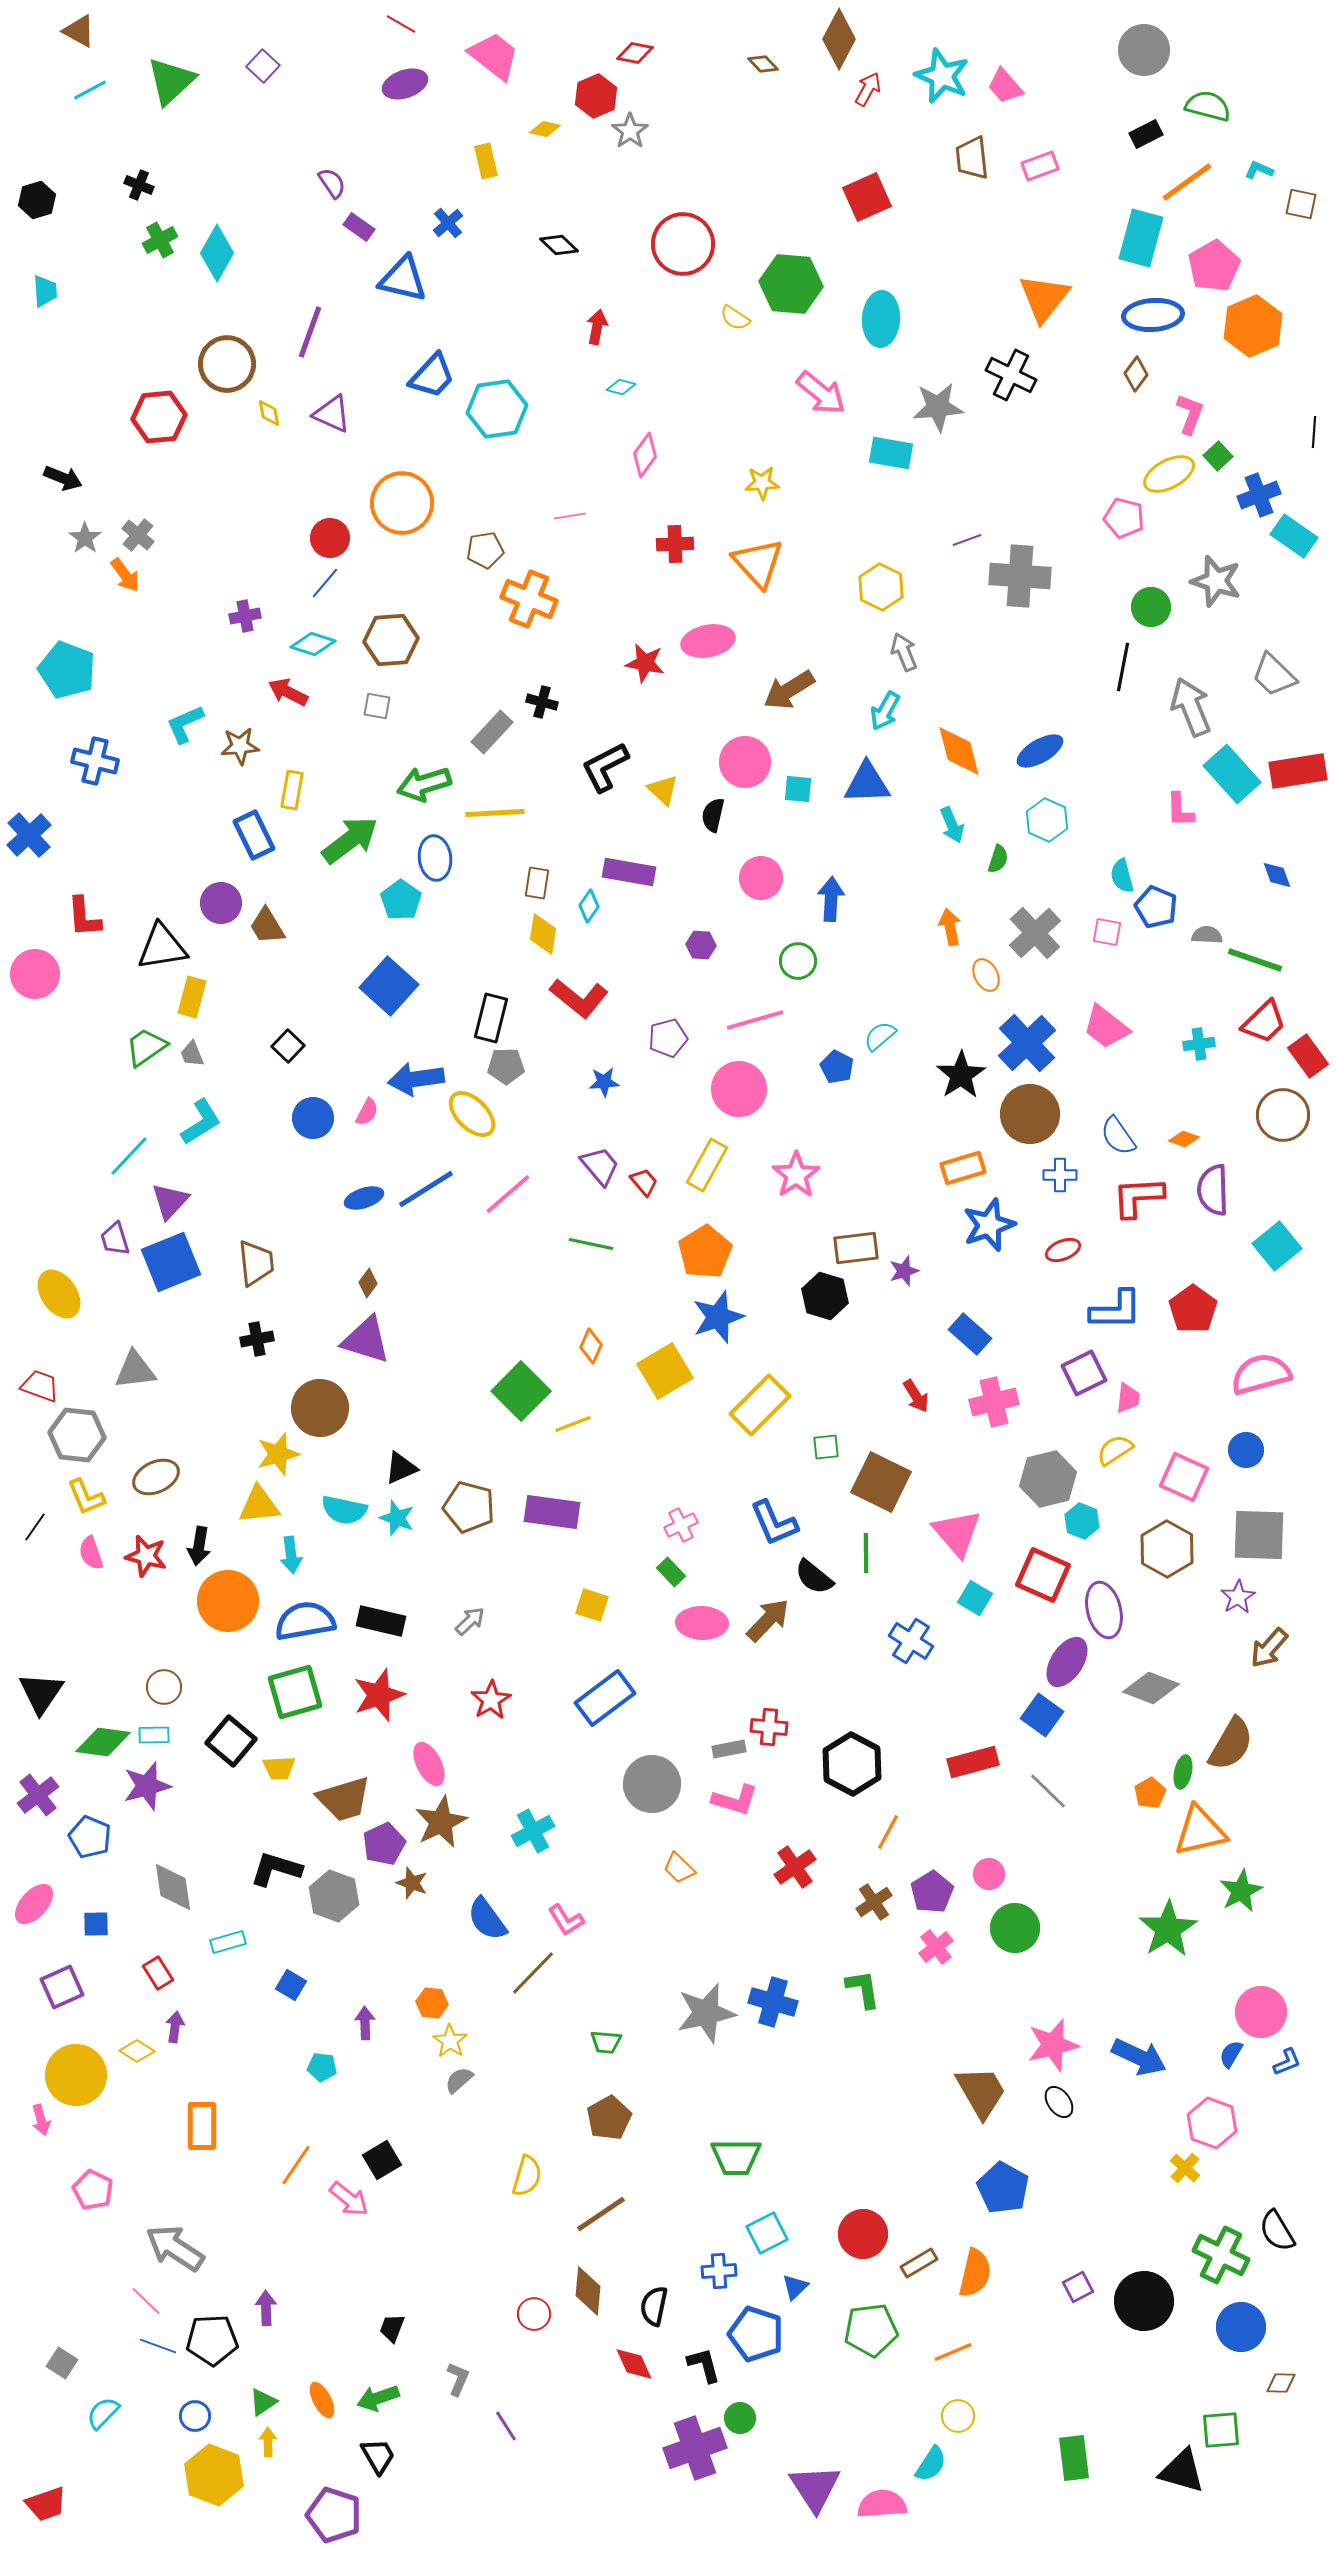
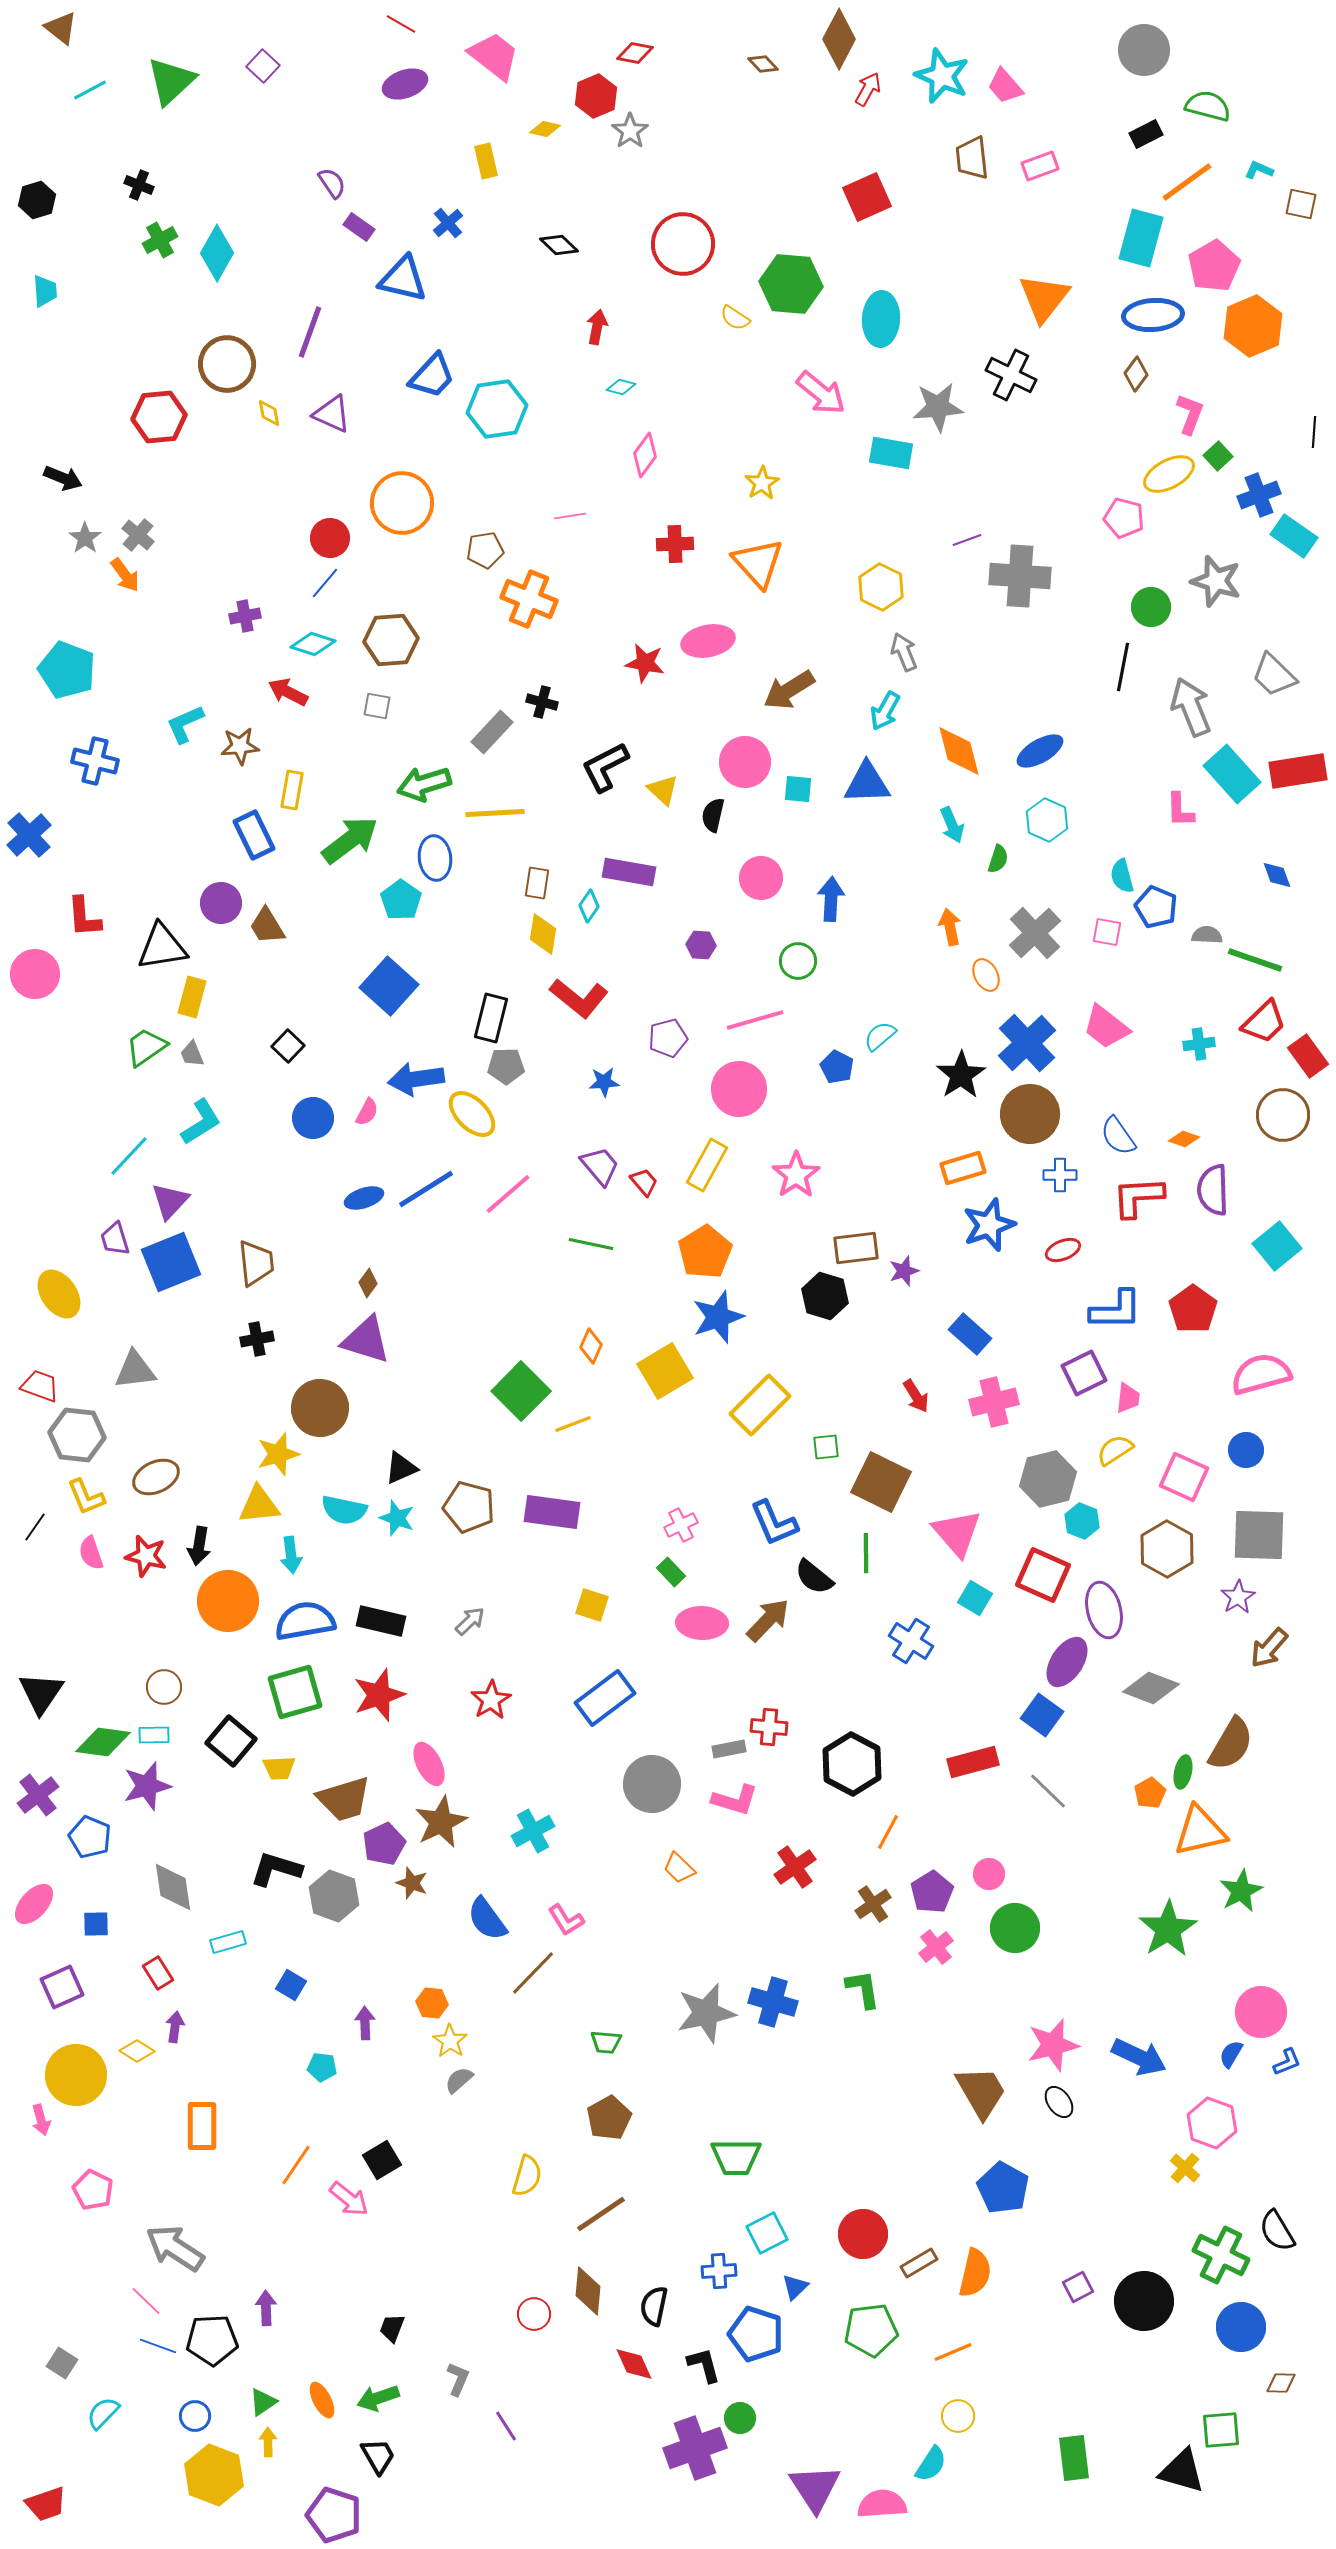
brown triangle at (79, 31): moved 18 px left, 3 px up; rotated 9 degrees clockwise
yellow star at (762, 483): rotated 28 degrees counterclockwise
brown cross at (874, 1902): moved 1 px left, 2 px down
